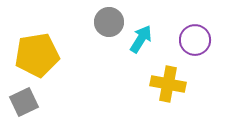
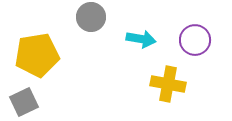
gray circle: moved 18 px left, 5 px up
cyan arrow: rotated 68 degrees clockwise
